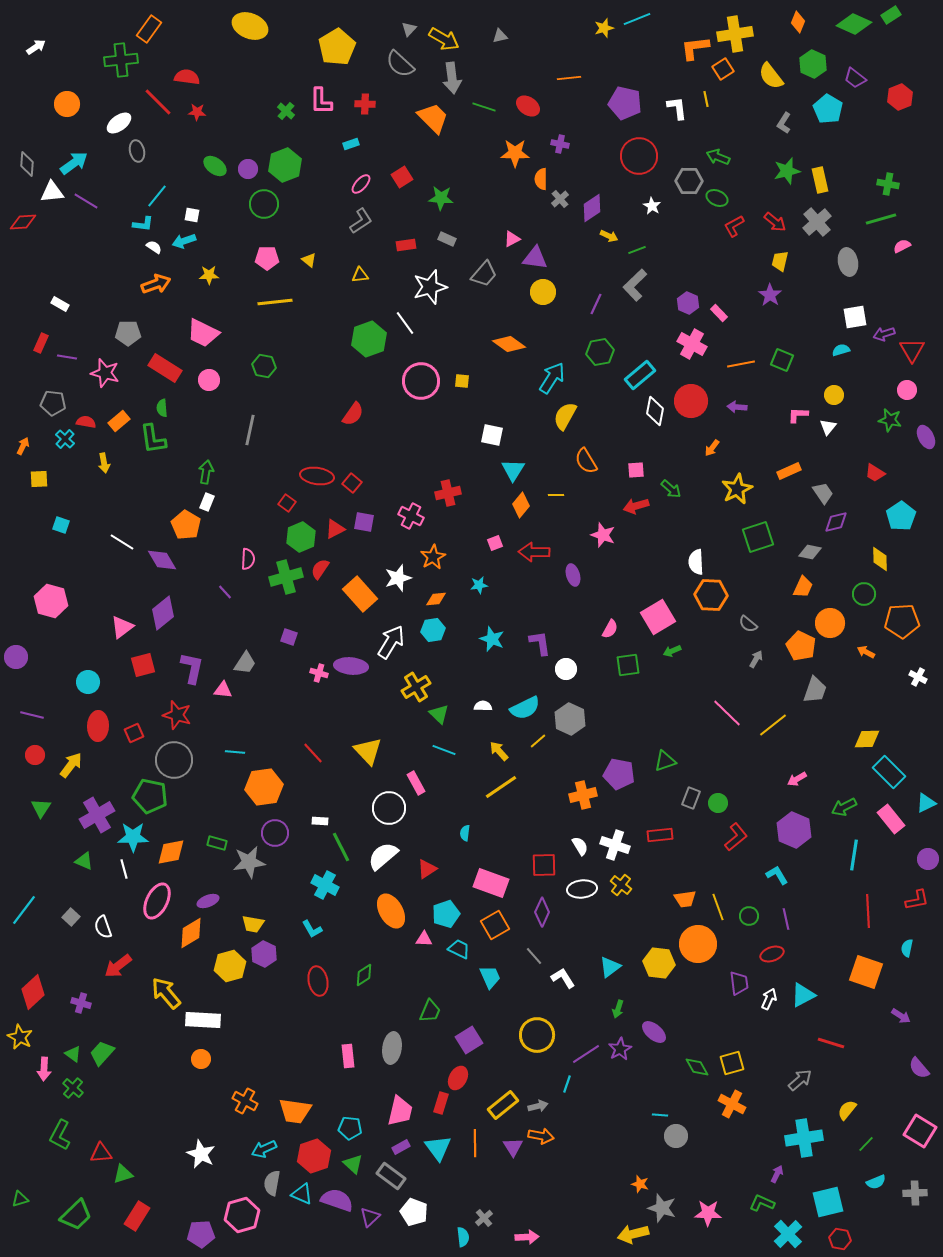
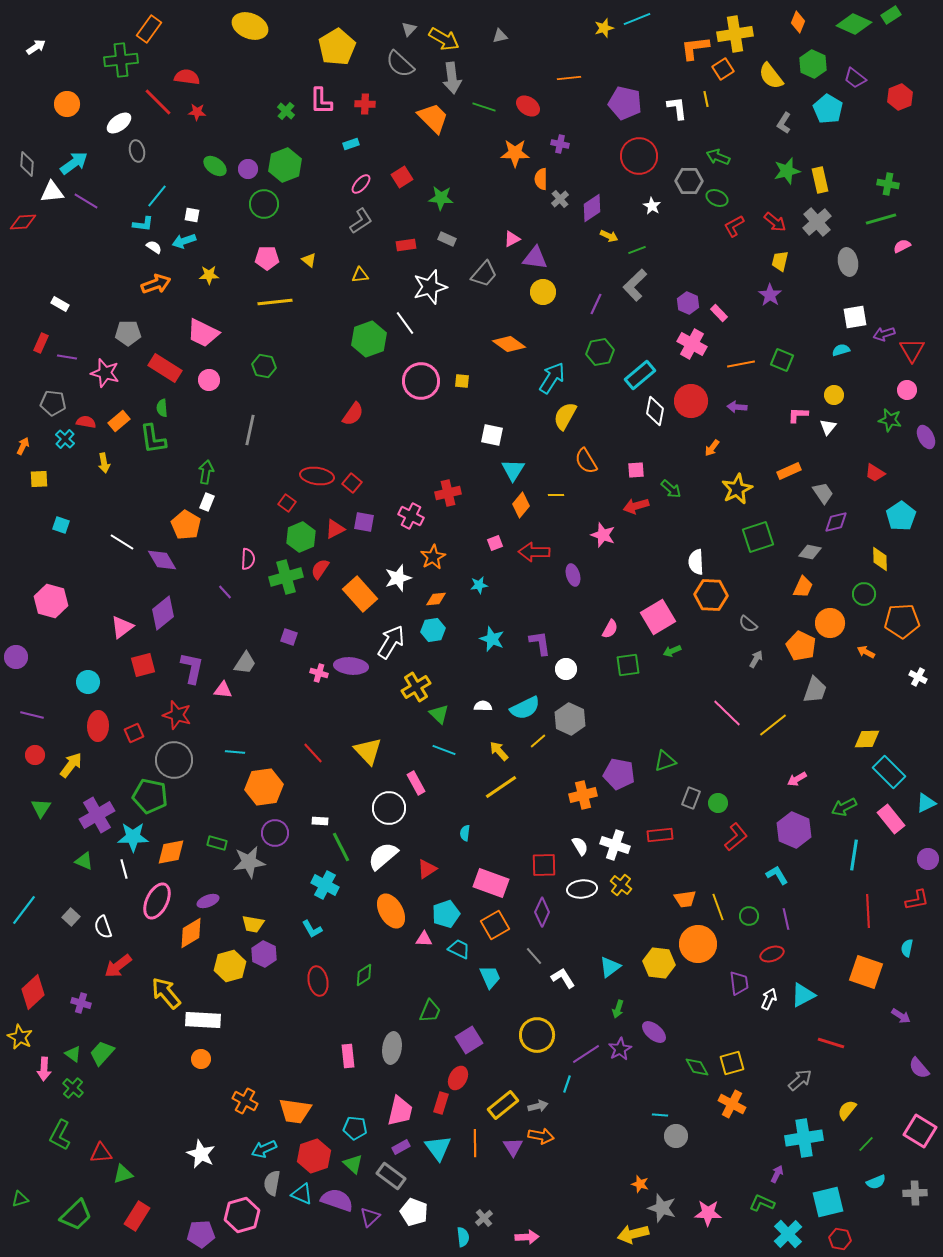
cyan pentagon at (350, 1128): moved 5 px right
